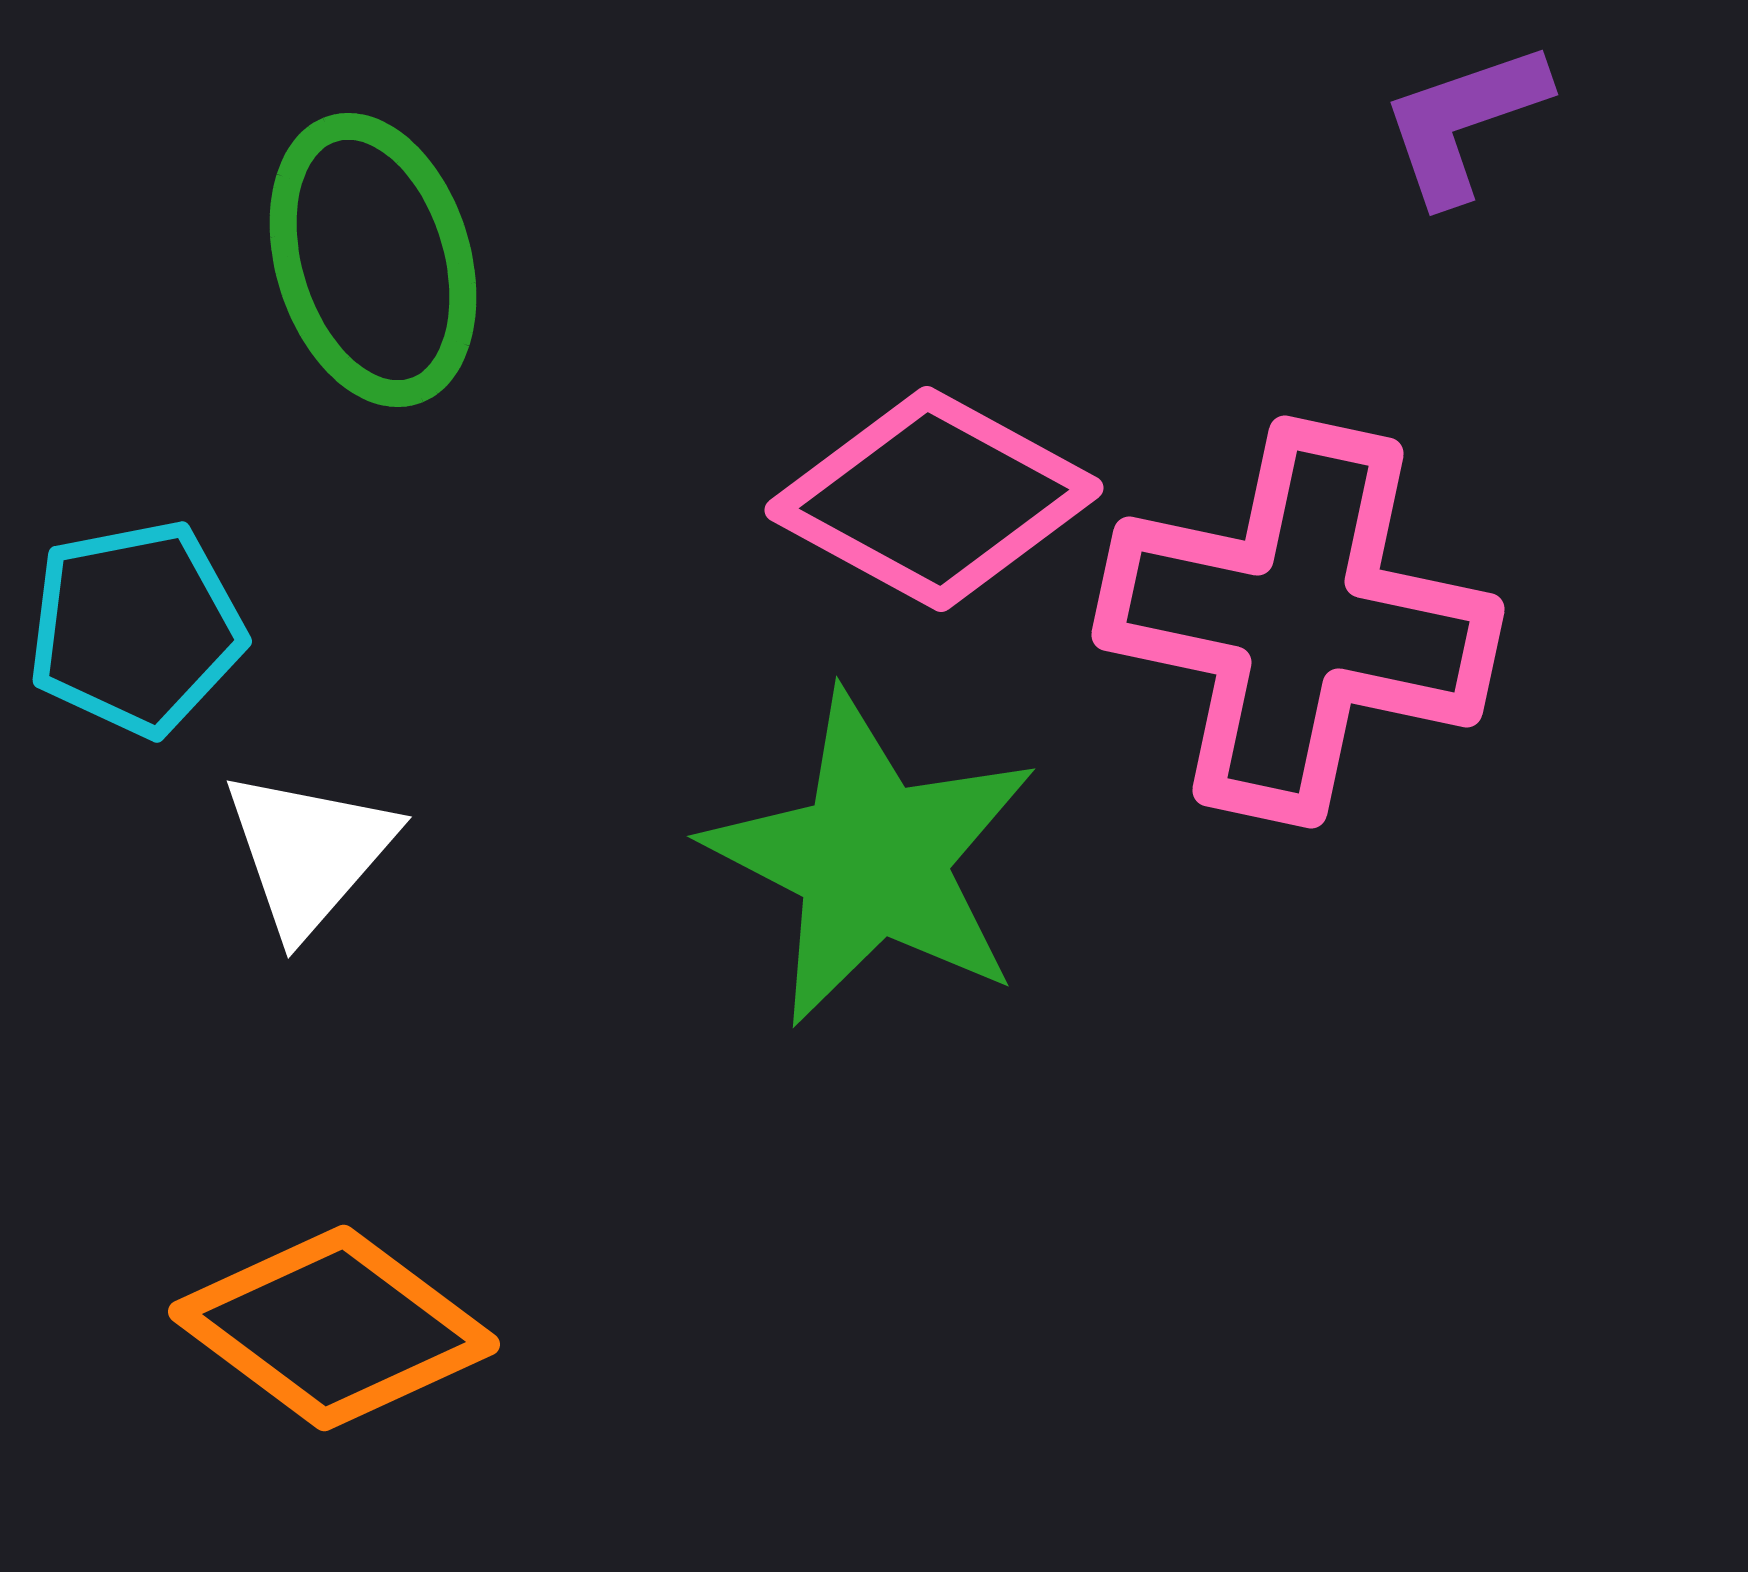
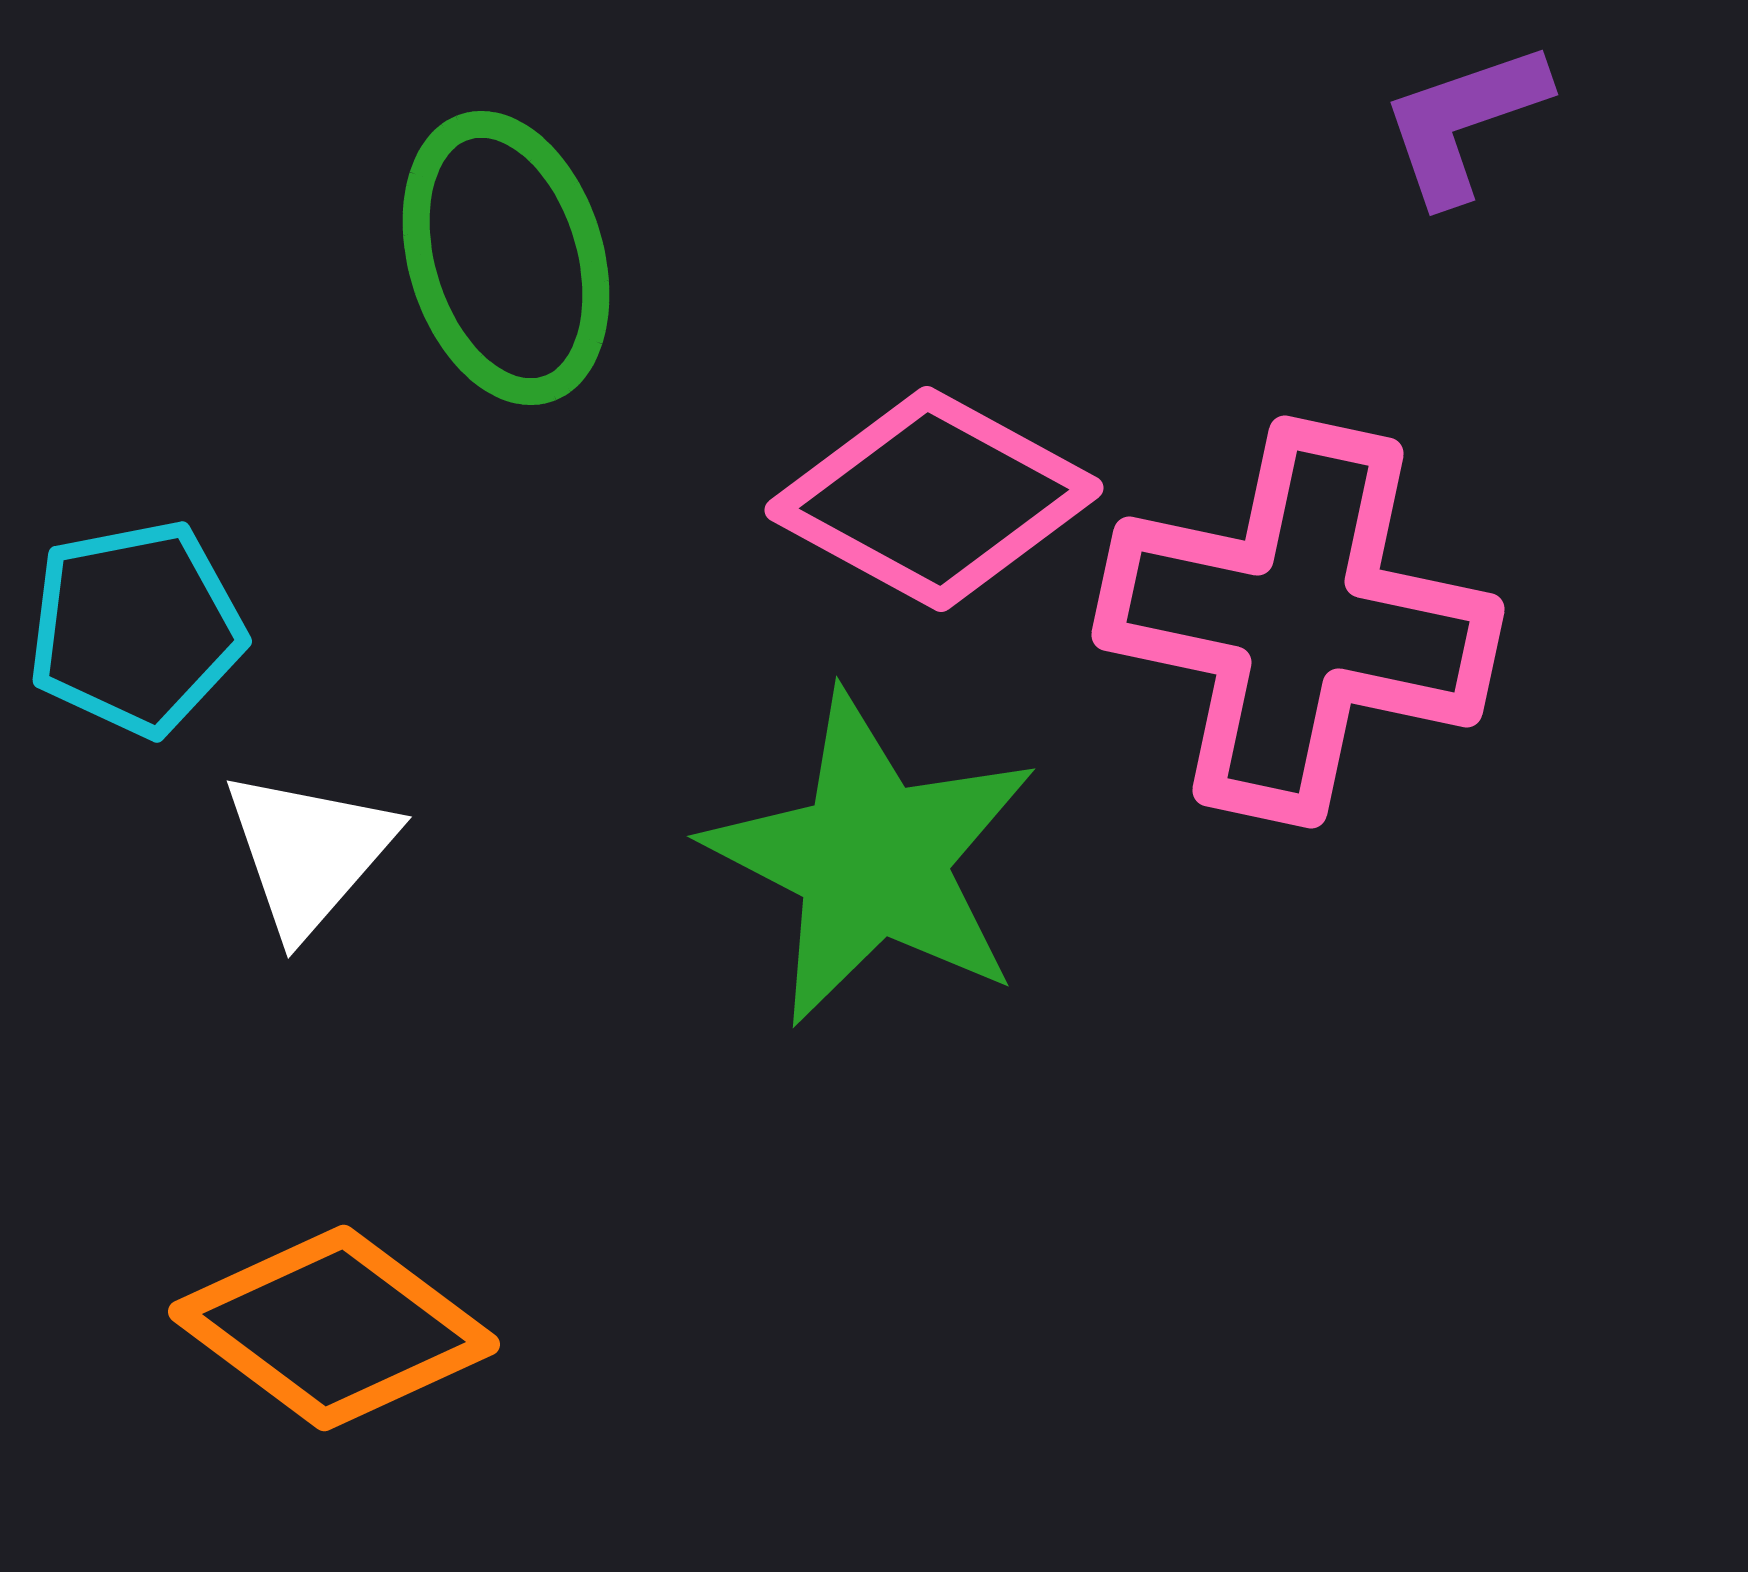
green ellipse: moved 133 px right, 2 px up
